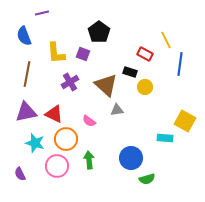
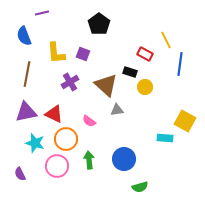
black pentagon: moved 8 px up
blue circle: moved 7 px left, 1 px down
green semicircle: moved 7 px left, 8 px down
